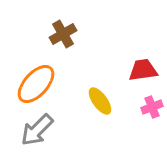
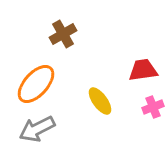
pink cross: moved 1 px right
gray arrow: moved 1 px up; rotated 18 degrees clockwise
